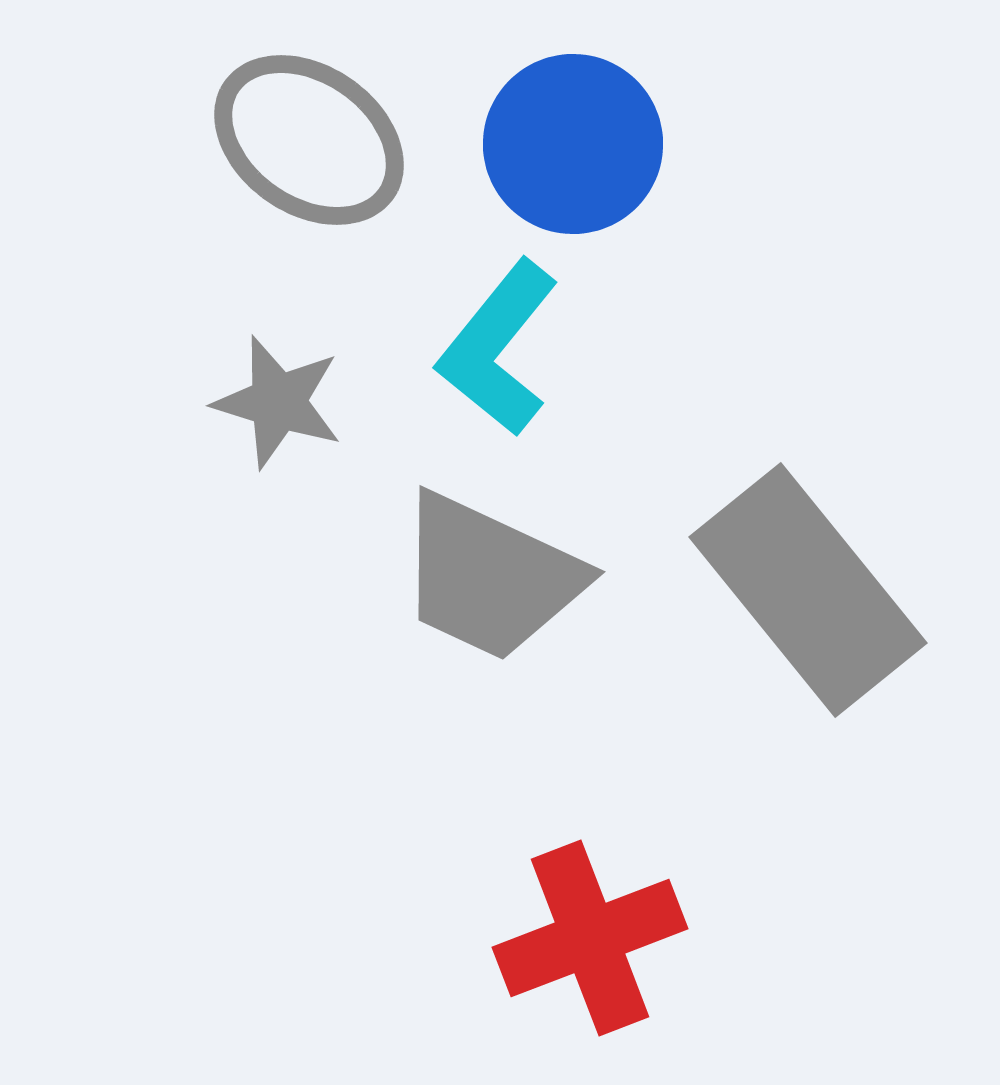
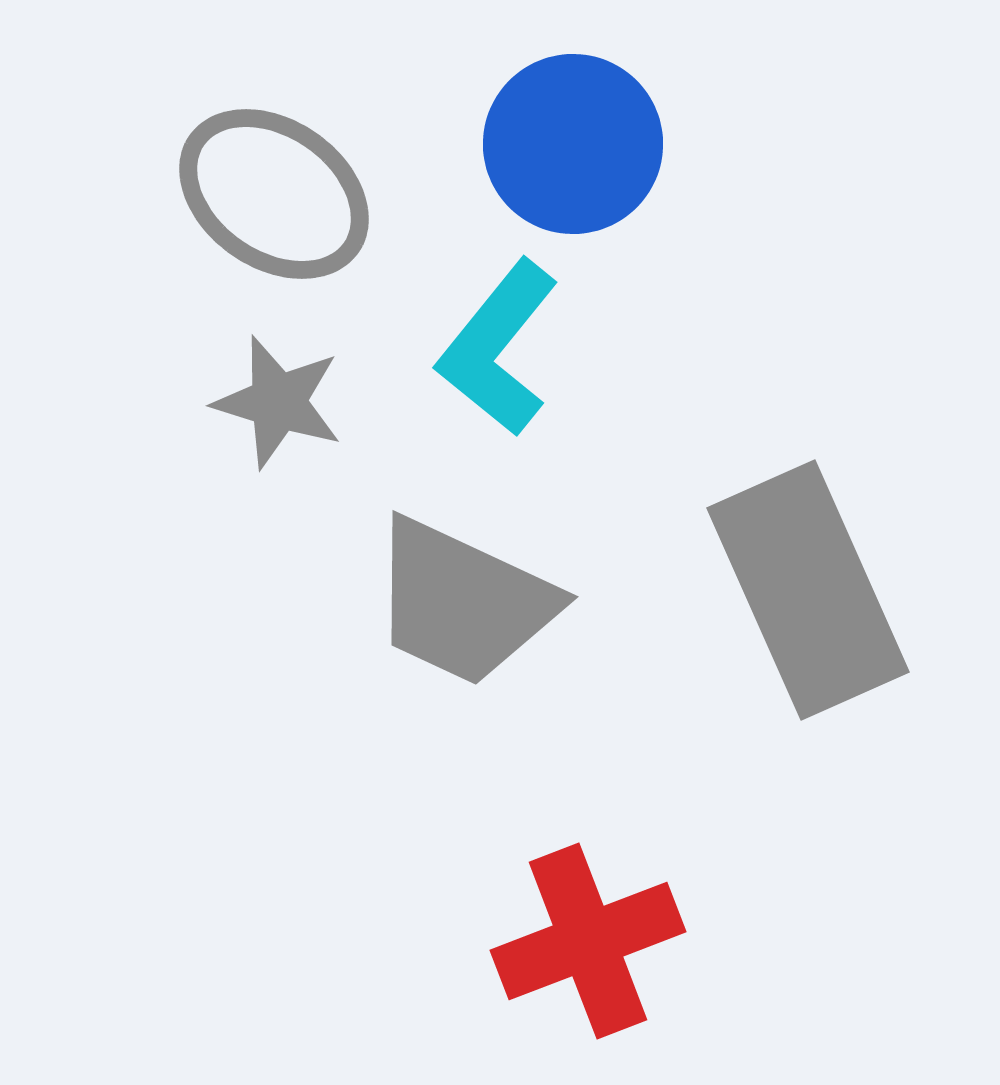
gray ellipse: moved 35 px left, 54 px down
gray trapezoid: moved 27 px left, 25 px down
gray rectangle: rotated 15 degrees clockwise
red cross: moved 2 px left, 3 px down
